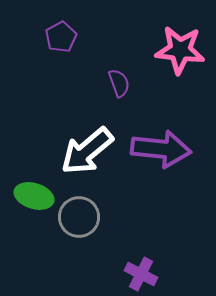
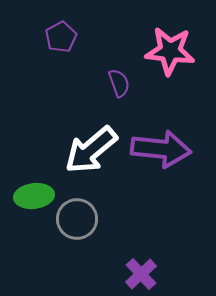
pink star: moved 10 px left, 1 px down
white arrow: moved 4 px right, 1 px up
green ellipse: rotated 24 degrees counterclockwise
gray circle: moved 2 px left, 2 px down
purple cross: rotated 20 degrees clockwise
